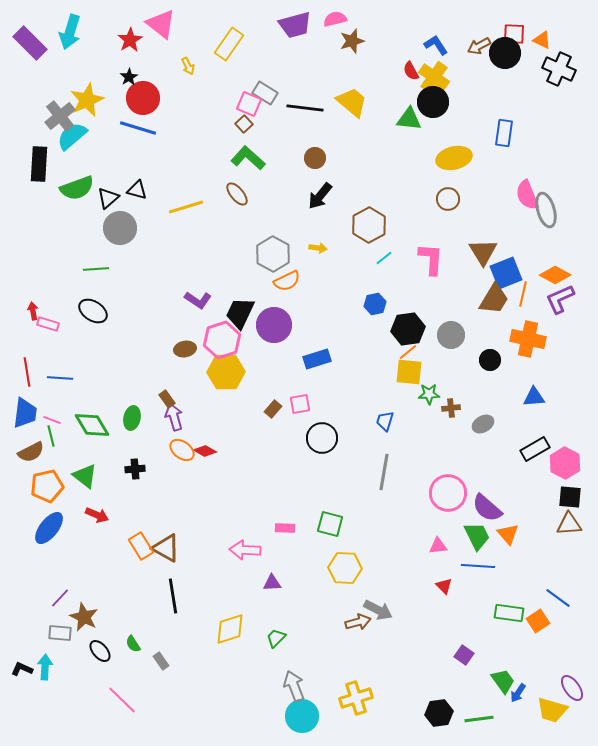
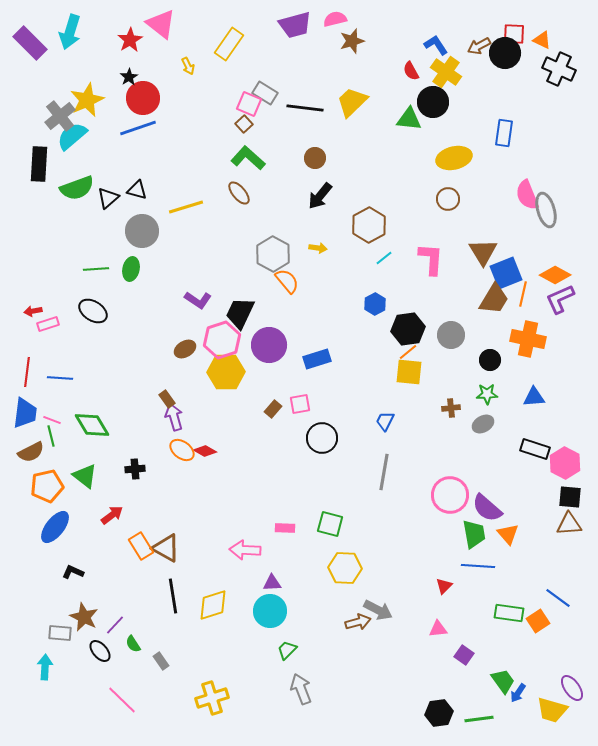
yellow cross at (434, 77): moved 12 px right, 5 px up
yellow trapezoid at (352, 102): rotated 84 degrees counterclockwise
blue line at (138, 128): rotated 36 degrees counterclockwise
brown ellipse at (237, 194): moved 2 px right, 1 px up
gray circle at (120, 228): moved 22 px right, 3 px down
orange semicircle at (287, 281): rotated 104 degrees counterclockwise
blue hexagon at (375, 304): rotated 15 degrees counterclockwise
red arrow at (33, 311): rotated 90 degrees counterclockwise
pink rectangle at (48, 324): rotated 35 degrees counterclockwise
purple circle at (274, 325): moved 5 px left, 20 px down
brown ellipse at (185, 349): rotated 20 degrees counterclockwise
red line at (27, 372): rotated 16 degrees clockwise
green star at (429, 394): moved 58 px right
green ellipse at (132, 418): moved 1 px left, 149 px up
blue trapezoid at (385, 421): rotated 10 degrees clockwise
black rectangle at (535, 449): rotated 48 degrees clockwise
pink circle at (448, 493): moved 2 px right, 2 px down
red arrow at (97, 515): moved 15 px right; rotated 60 degrees counterclockwise
blue ellipse at (49, 528): moved 6 px right, 1 px up
green trapezoid at (477, 536): moved 3 px left, 2 px up; rotated 16 degrees clockwise
pink triangle at (438, 546): moved 83 px down
red triangle at (444, 586): rotated 30 degrees clockwise
purple line at (60, 598): moved 55 px right, 27 px down
yellow diamond at (230, 629): moved 17 px left, 24 px up
green trapezoid at (276, 638): moved 11 px right, 12 px down
black L-shape at (22, 669): moved 51 px right, 97 px up
gray arrow at (294, 686): moved 7 px right, 3 px down
yellow cross at (356, 698): moved 144 px left
cyan circle at (302, 716): moved 32 px left, 105 px up
